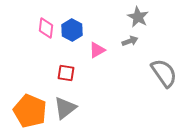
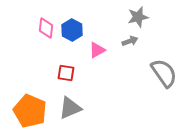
gray star: rotated 30 degrees clockwise
gray triangle: moved 5 px right; rotated 15 degrees clockwise
